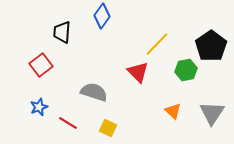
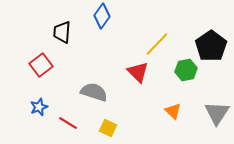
gray triangle: moved 5 px right
